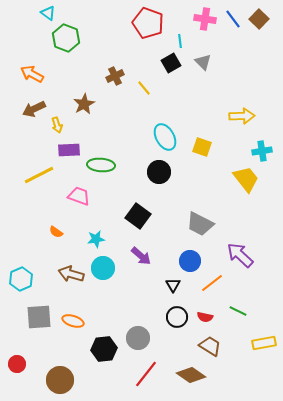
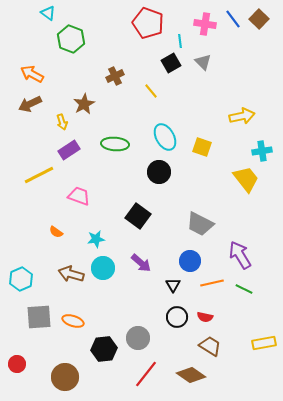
pink cross at (205, 19): moved 5 px down
green hexagon at (66, 38): moved 5 px right, 1 px down
yellow line at (144, 88): moved 7 px right, 3 px down
brown arrow at (34, 109): moved 4 px left, 5 px up
yellow arrow at (242, 116): rotated 10 degrees counterclockwise
yellow arrow at (57, 125): moved 5 px right, 3 px up
purple rectangle at (69, 150): rotated 30 degrees counterclockwise
green ellipse at (101, 165): moved 14 px right, 21 px up
purple arrow at (240, 255): rotated 16 degrees clockwise
purple arrow at (141, 256): moved 7 px down
orange line at (212, 283): rotated 25 degrees clockwise
green line at (238, 311): moved 6 px right, 22 px up
brown circle at (60, 380): moved 5 px right, 3 px up
